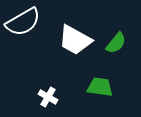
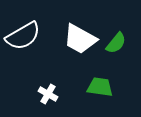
white semicircle: moved 14 px down
white trapezoid: moved 5 px right, 1 px up
white cross: moved 3 px up
